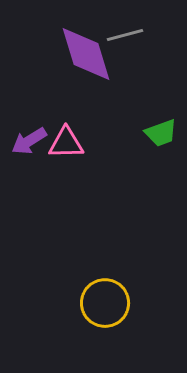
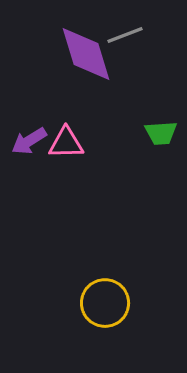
gray line: rotated 6 degrees counterclockwise
green trapezoid: rotated 16 degrees clockwise
